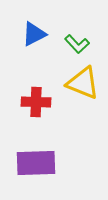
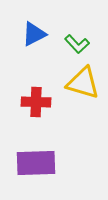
yellow triangle: rotated 6 degrees counterclockwise
